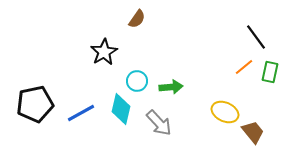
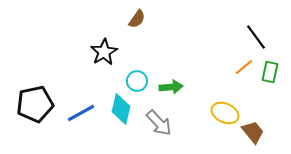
yellow ellipse: moved 1 px down
